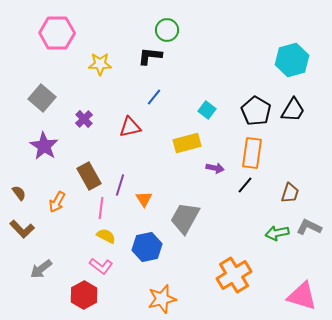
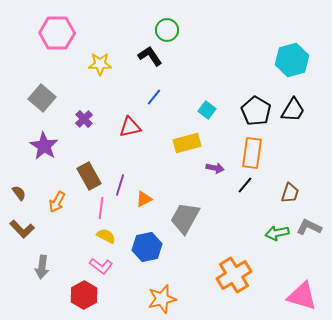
black L-shape: rotated 50 degrees clockwise
orange triangle: rotated 36 degrees clockwise
gray arrow: moved 1 px right, 2 px up; rotated 45 degrees counterclockwise
